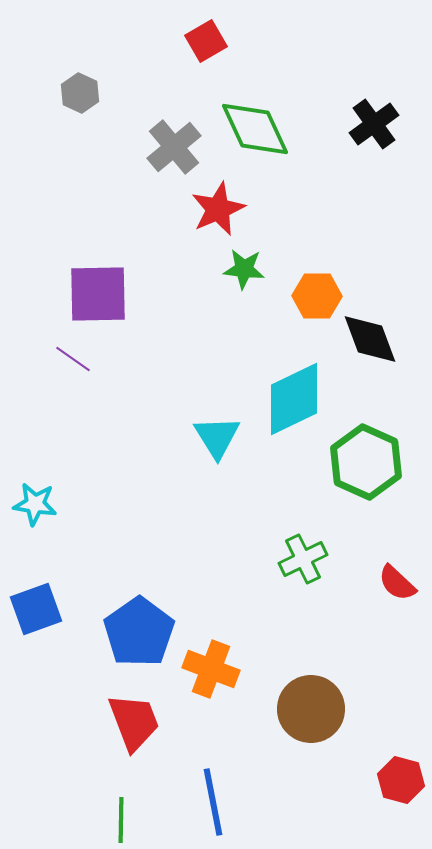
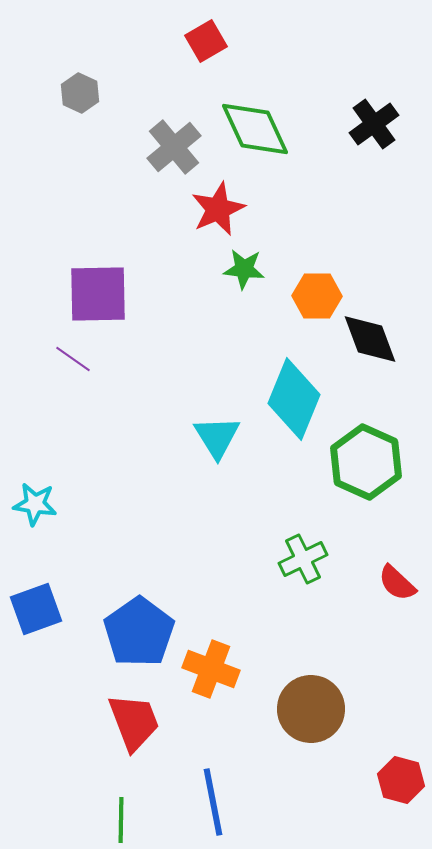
cyan diamond: rotated 42 degrees counterclockwise
